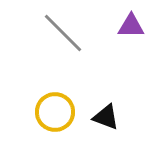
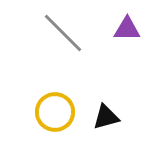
purple triangle: moved 4 px left, 3 px down
black triangle: rotated 36 degrees counterclockwise
